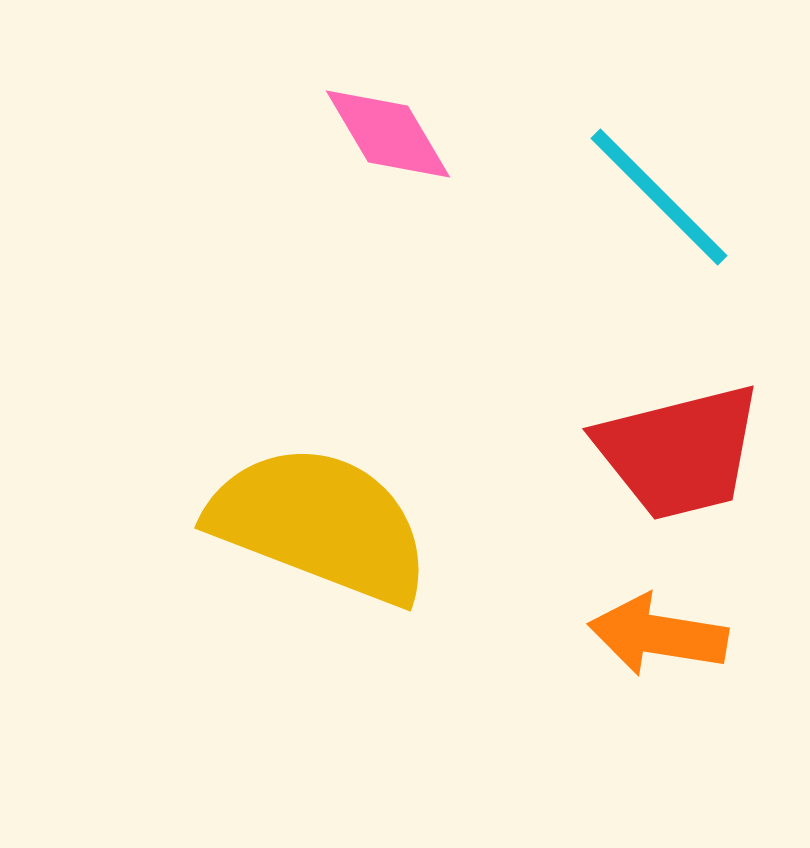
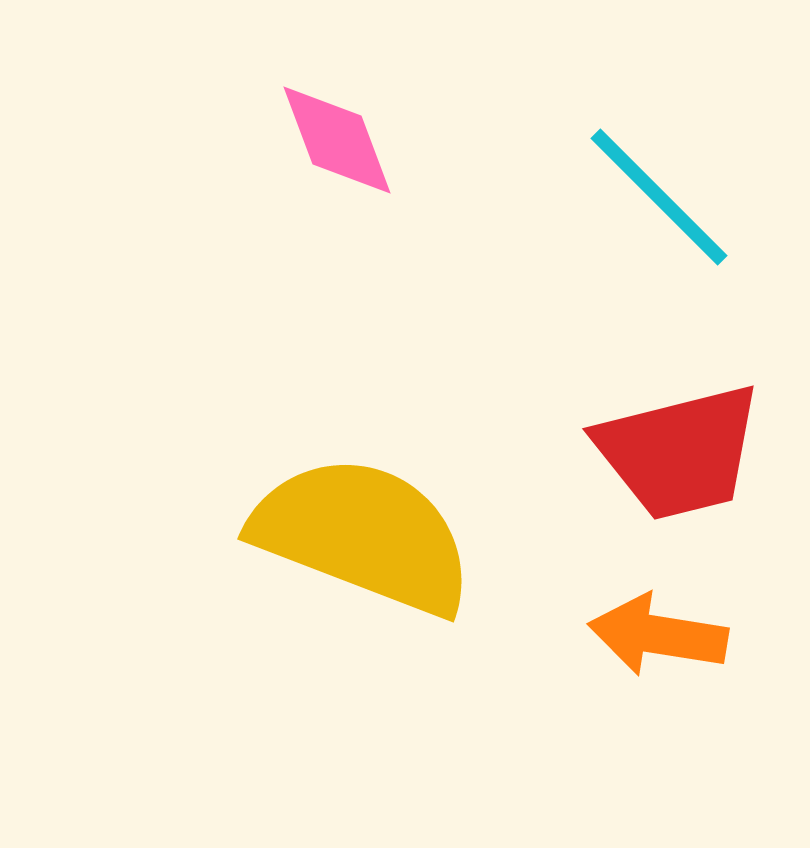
pink diamond: moved 51 px left, 6 px down; rotated 10 degrees clockwise
yellow semicircle: moved 43 px right, 11 px down
